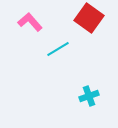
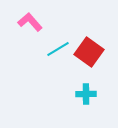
red square: moved 34 px down
cyan cross: moved 3 px left, 2 px up; rotated 18 degrees clockwise
